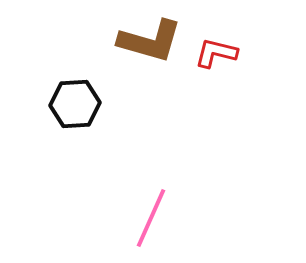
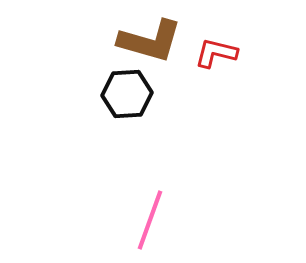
black hexagon: moved 52 px right, 10 px up
pink line: moved 1 px left, 2 px down; rotated 4 degrees counterclockwise
